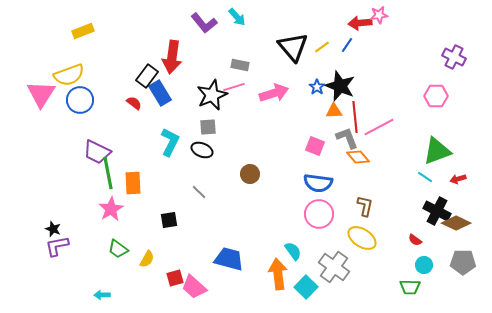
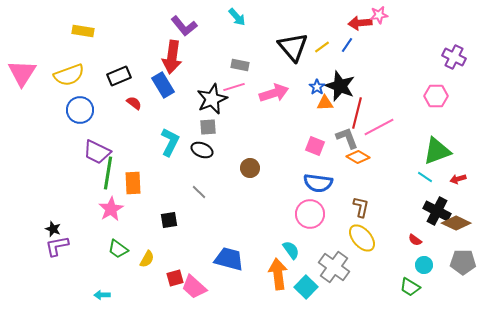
purple L-shape at (204, 23): moved 20 px left, 3 px down
yellow rectangle at (83, 31): rotated 30 degrees clockwise
black rectangle at (147, 76): moved 28 px left; rotated 30 degrees clockwise
blue rectangle at (160, 93): moved 3 px right, 8 px up
pink triangle at (41, 94): moved 19 px left, 21 px up
black star at (212, 95): moved 4 px down
blue circle at (80, 100): moved 10 px down
orange triangle at (334, 111): moved 9 px left, 8 px up
red line at (355, 117): moved 2 px right, 4 px up; rotated 20 degrees clockwise
orange diamond at (358, 157): rotated 20 degrees counterclockwise
green line at (108, 173): rotated 20 degrees clockwise
brown circle at (250, 174): moved 6 px up
brown L-shape at (365, 206): moved 4 px left, 1 px down
pink circle at (319, 214): moved 9 px left
yellow ellipse at (362, 238): rotated 16 degrees clockwise
cyan semicircle at (293, 251): moved 2 px left, 1 px up
green trapezoid at (410, 287): rotated 30 degrees clockwise
